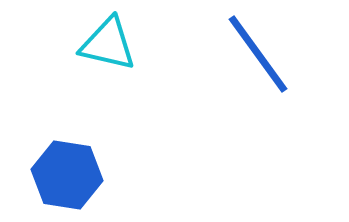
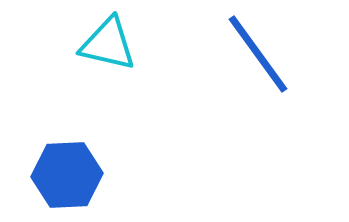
blue hexagon: rotated 12 degrees counterclockwise
